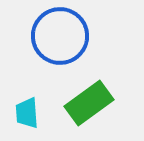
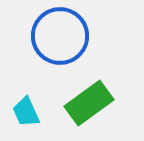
cyan trapezoid: moved 1 px left, 1 px up; rotated 20 degrees counterclockwise
